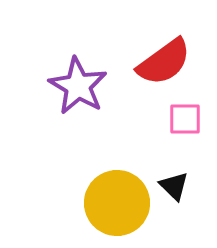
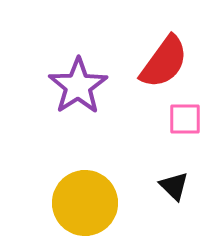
red semicircle: rotated 18 degrees counterclockwise
purple star: rotated 8 degrees clockwise
yellow circle: moved 32 px left
